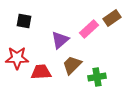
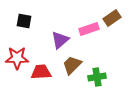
pink rectangle: rotated 24 degrees clockwise
